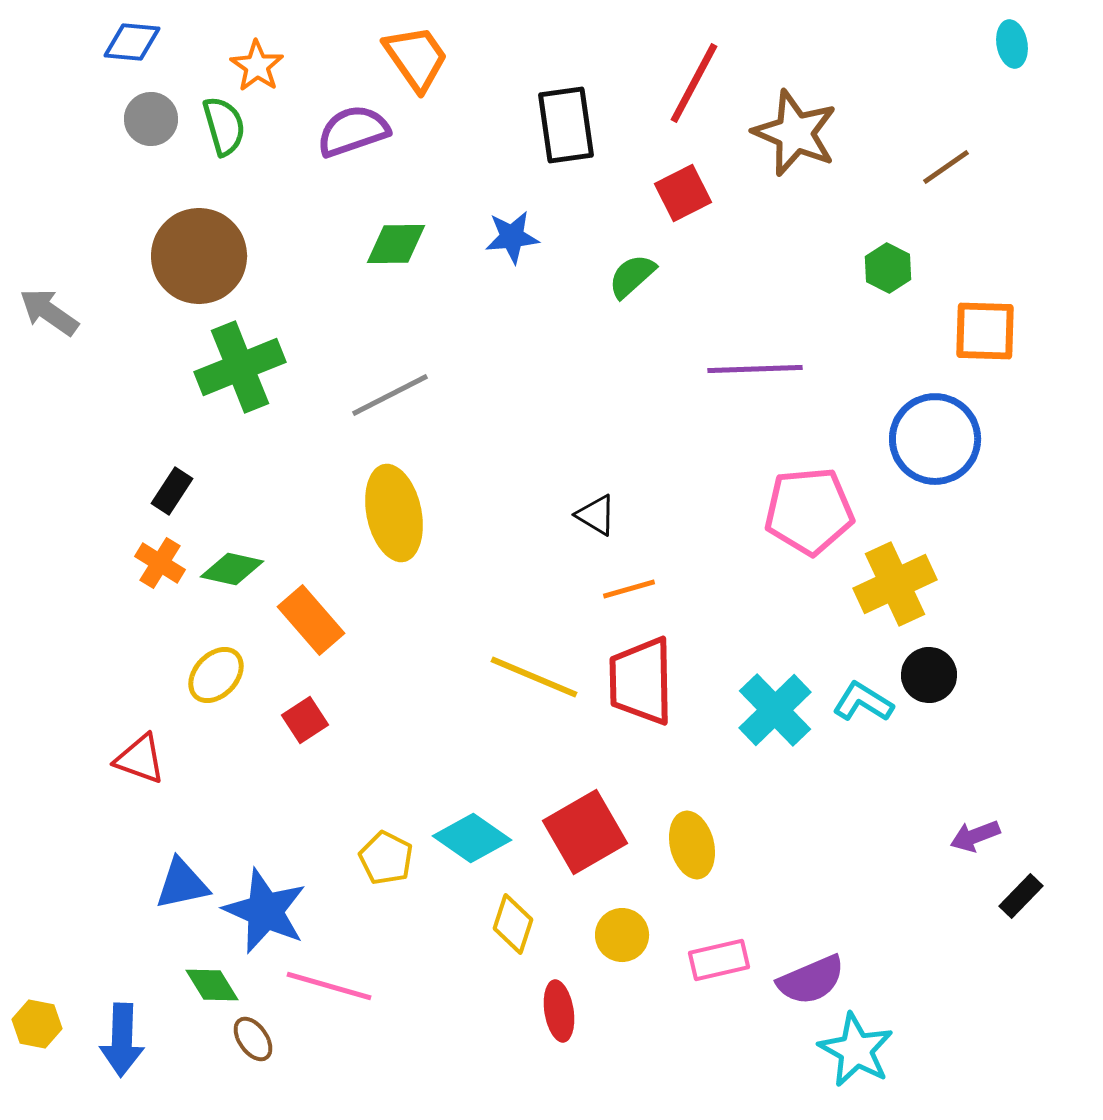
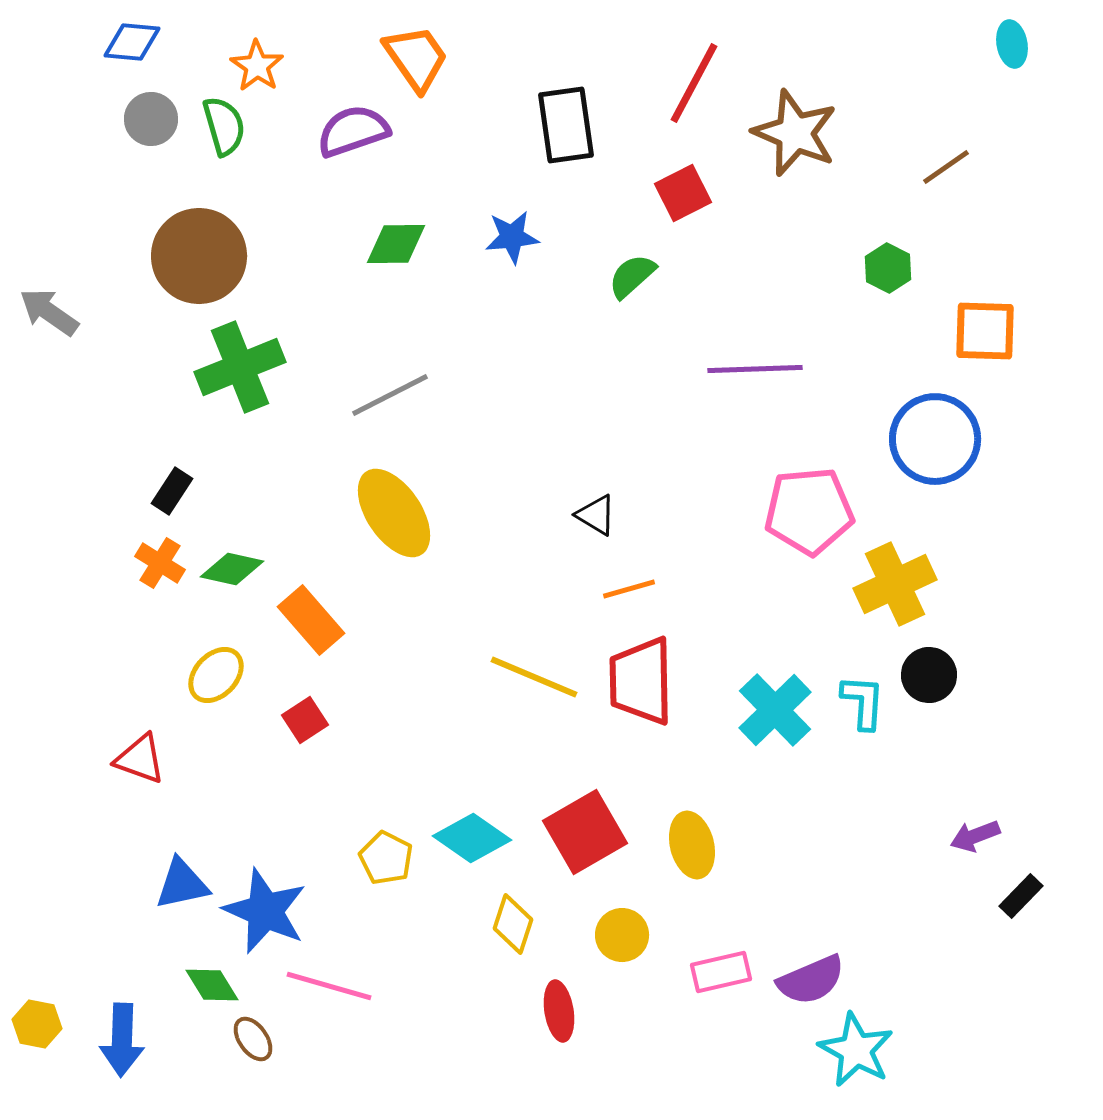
yellow ellipse at (394, 513): rotated 22 degrees counterclockwise
cyan L-shape at (863, 702): rotated 62 degrees clockwise
pink rectangle at (719, 960): moved 2 px right, 12 px down
